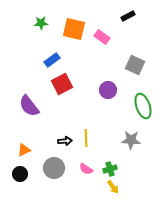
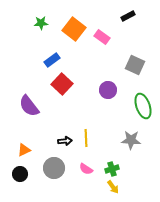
orange square: rotated 25 degrees clockwise
red square: rotated 20 degrees counterclockwise
green cross: moved 2 px right
